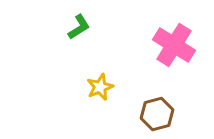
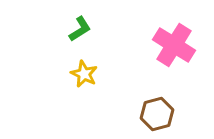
green L-shape: moved 1 px right, 2 px down
yellow star: moved 16 px left, 13 px up; rotated 24 degrees counterclockwise
